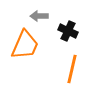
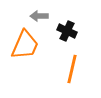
black cross: moved 1 px left
